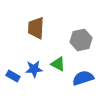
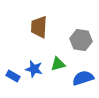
brown trapezoid: moved 3 px right, 1 px up
gray hexagon: rotated 20 degrees clockwise
green triangle: rotated 42 degrees counterclockwise
blue star: rotated 18 degrees clockwise
